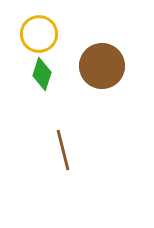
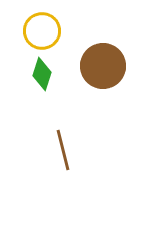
yellow circle: moved 3 px right, 3 px up
brown circle: moved 1 px right
